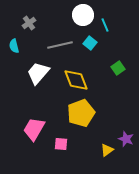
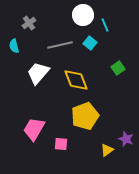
yellow pentagon: moved 4 px right, 3 px down
